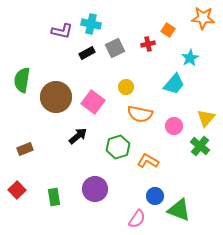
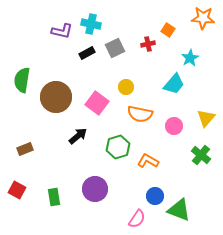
pink square: moved 4 px right, 1 px down
green cross: moved 1 px right, 9 px down
red square: rotated 18 degrees counterclockwise
